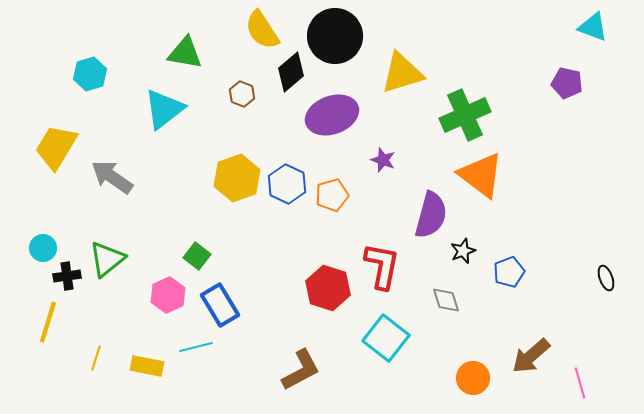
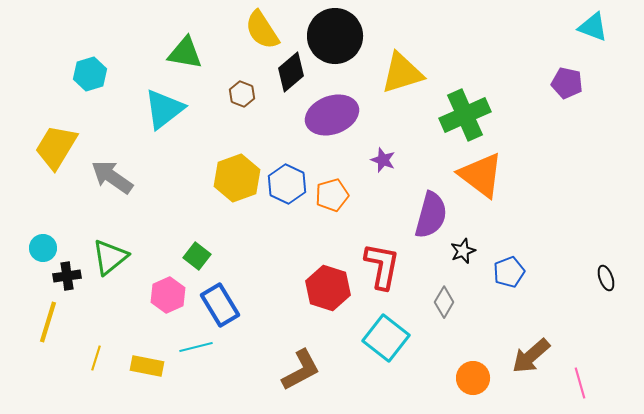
green triangle at (107, 259): moved 3 px right, 2 px up
gray diamond at (446, 300): moved 2 px left, 2 px down; rotated 48 degrees clockwise
